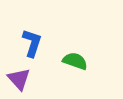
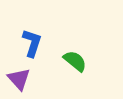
green semicircle: rotated 20 degrees clockwise
